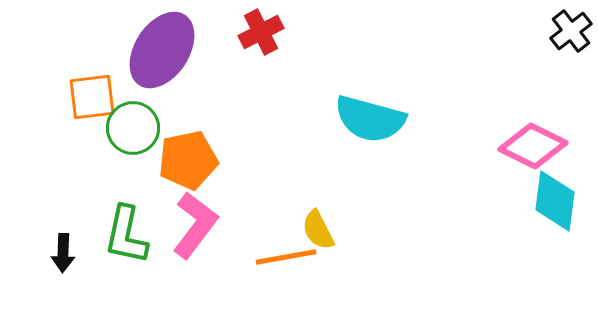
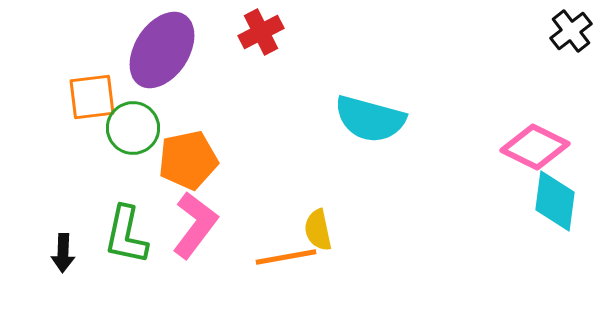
pink diamond: moved 2 px right, 1 px down
yellow semicircle: rotated 15 degrees clockwise
